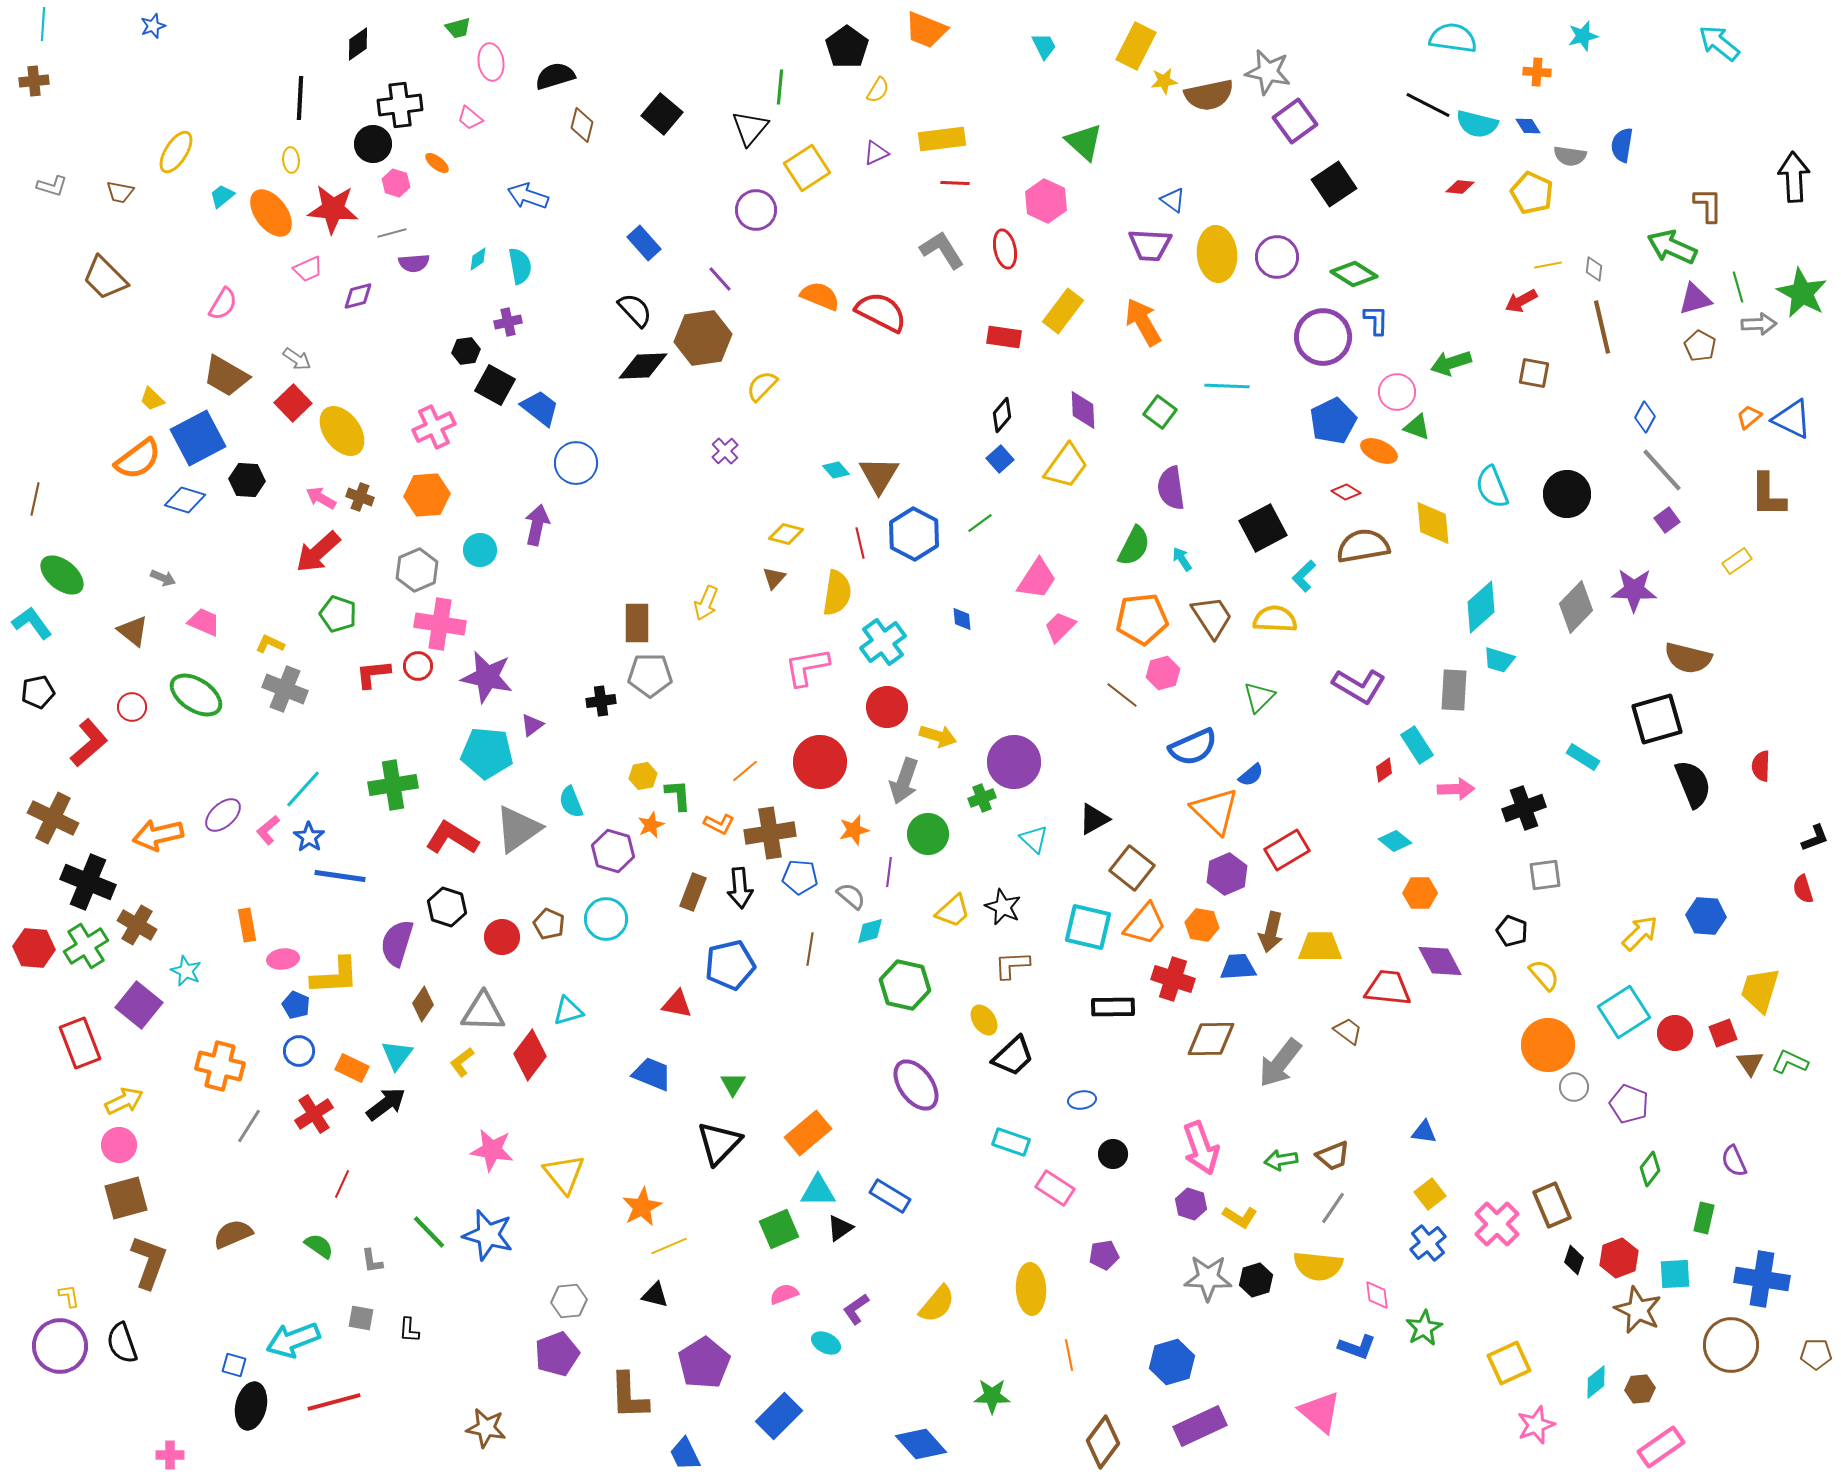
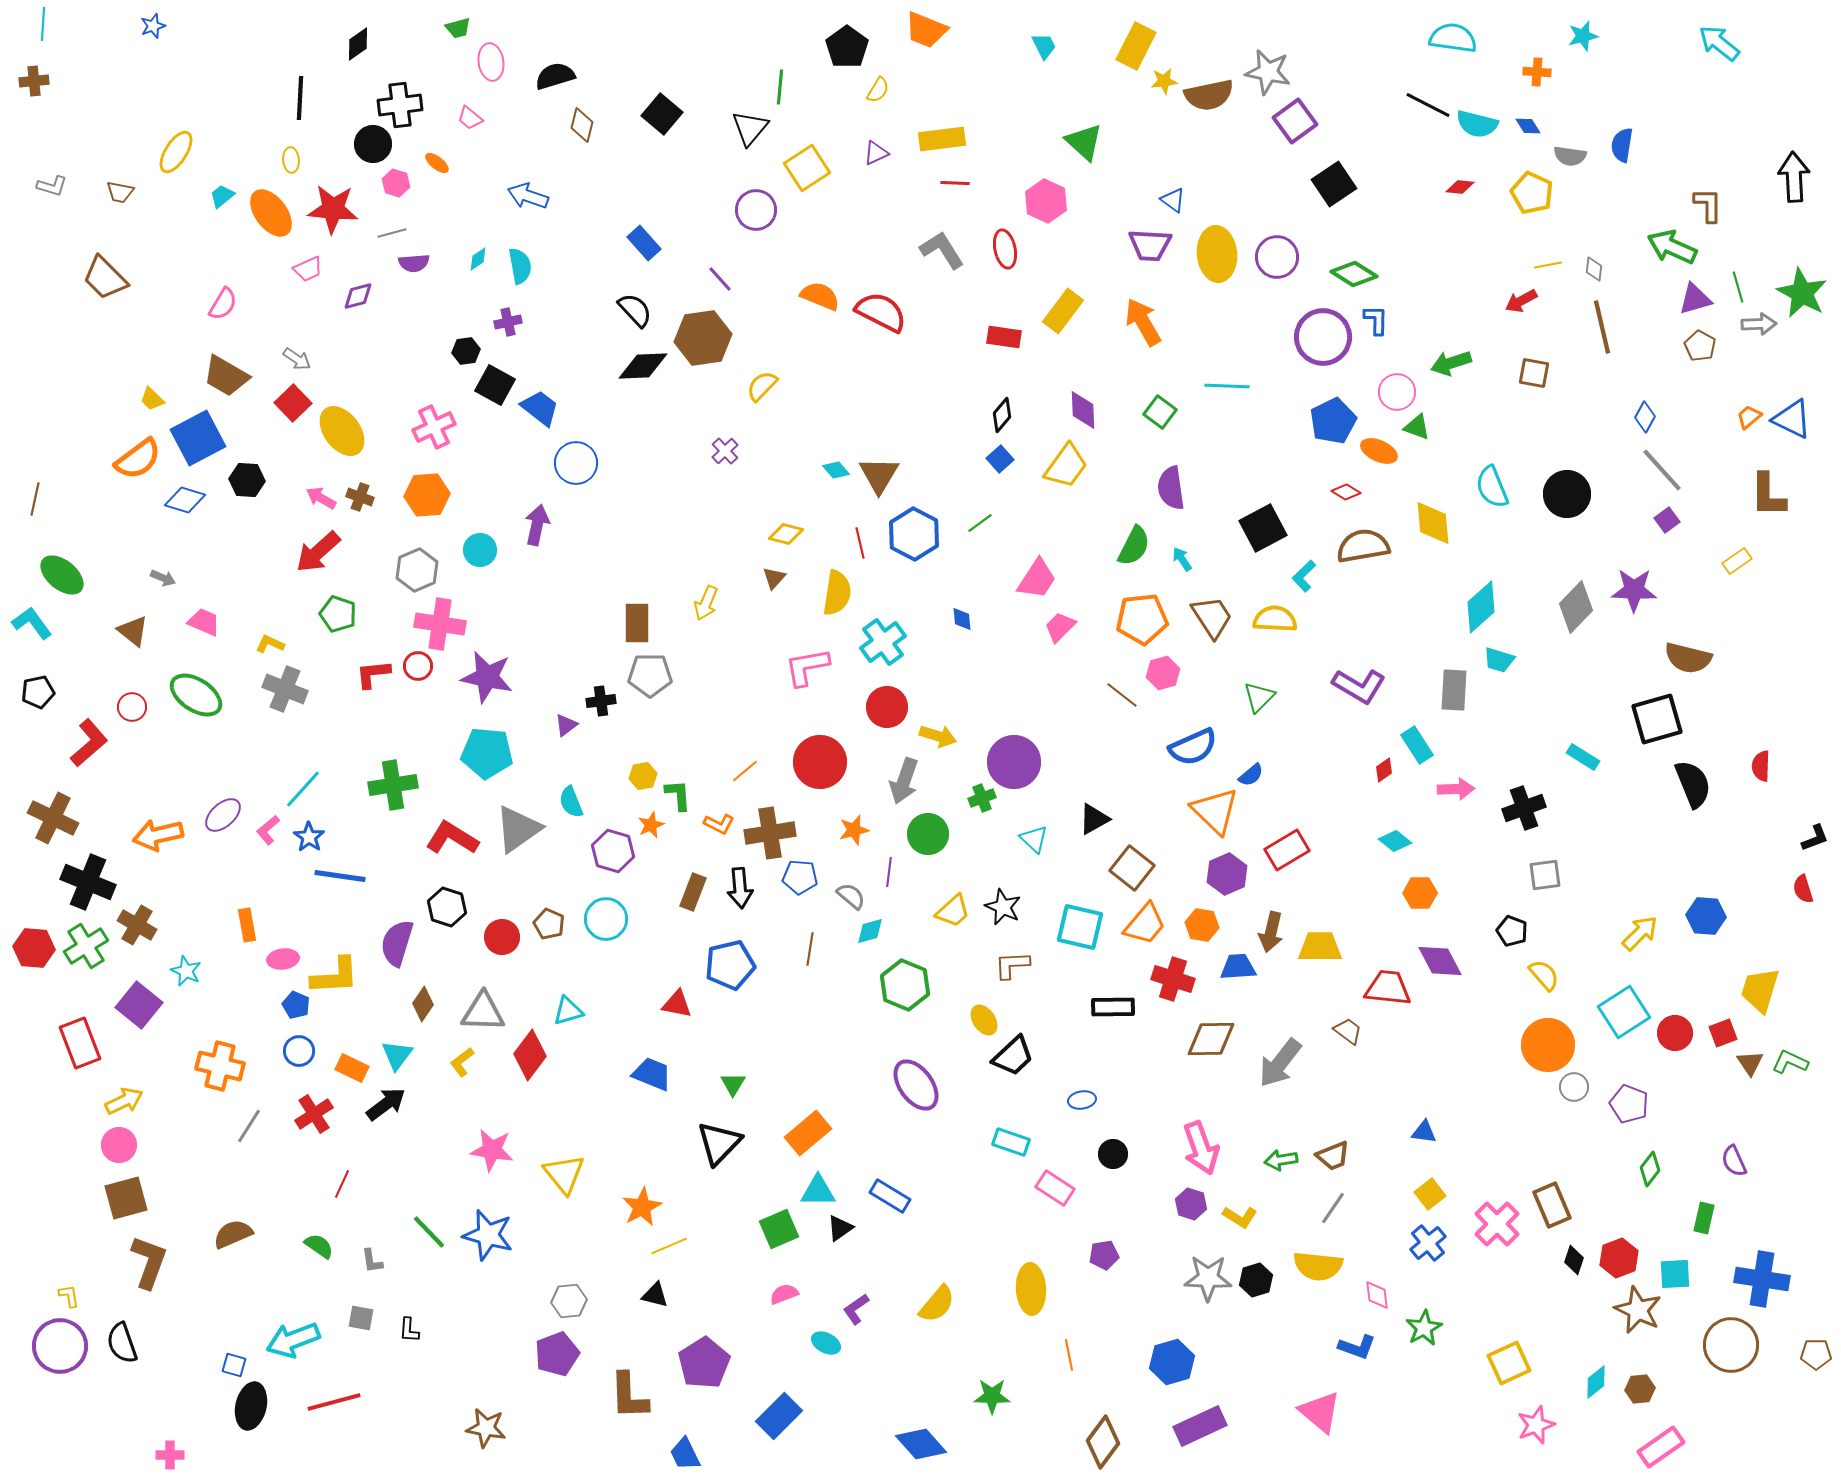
purple triangle at (532, 725): moved 34 px right
cyan square at (1088, 927): moved 8 px left
green hexagon at (905, 985): rotated 9 degrees clockwise
